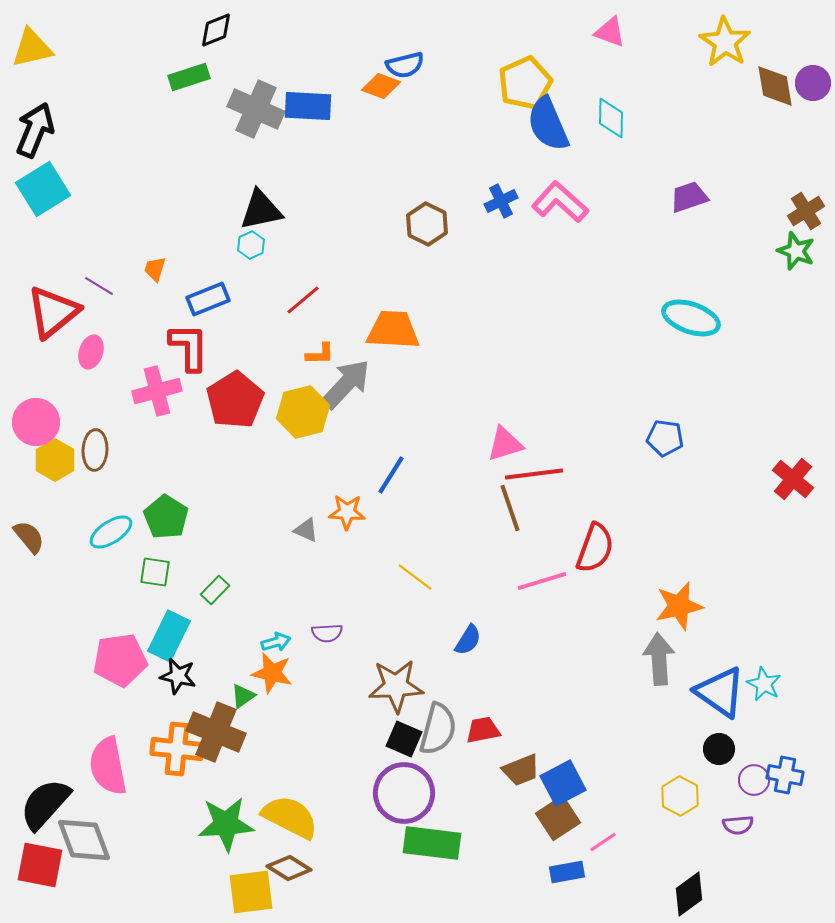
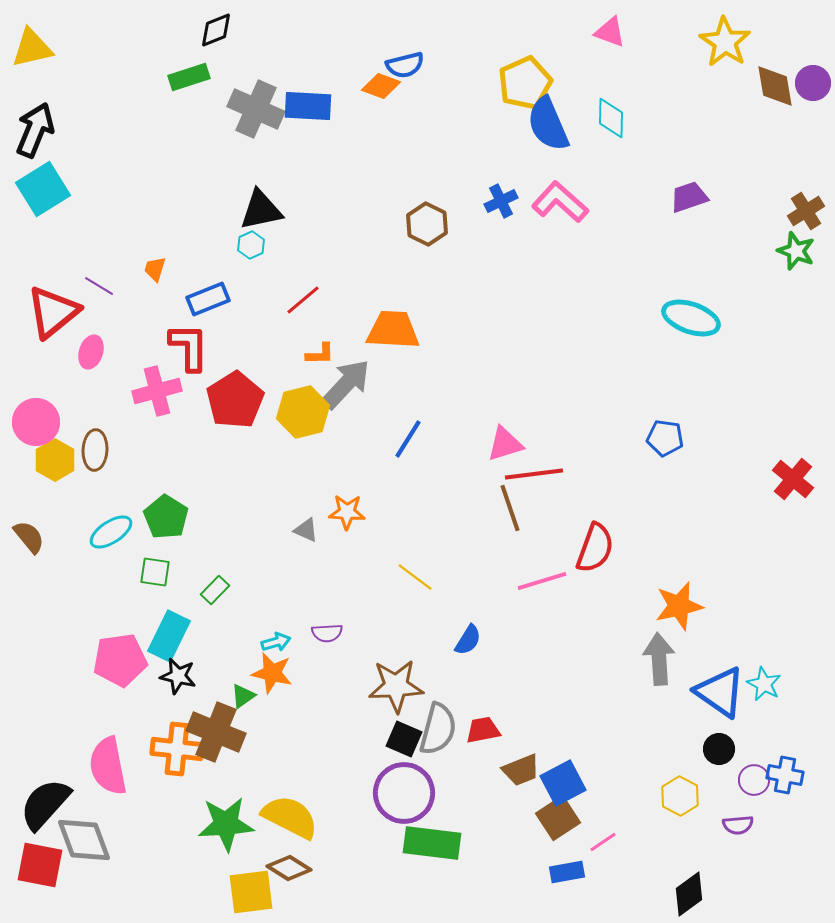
blue line at (391, 475): moved 17 px right, 36 px up
